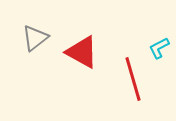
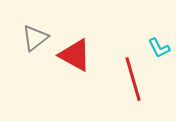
cyan L-shape: rotated 90 degrees counterclockwise
red triangle: moved 7 px left, 3 px down
